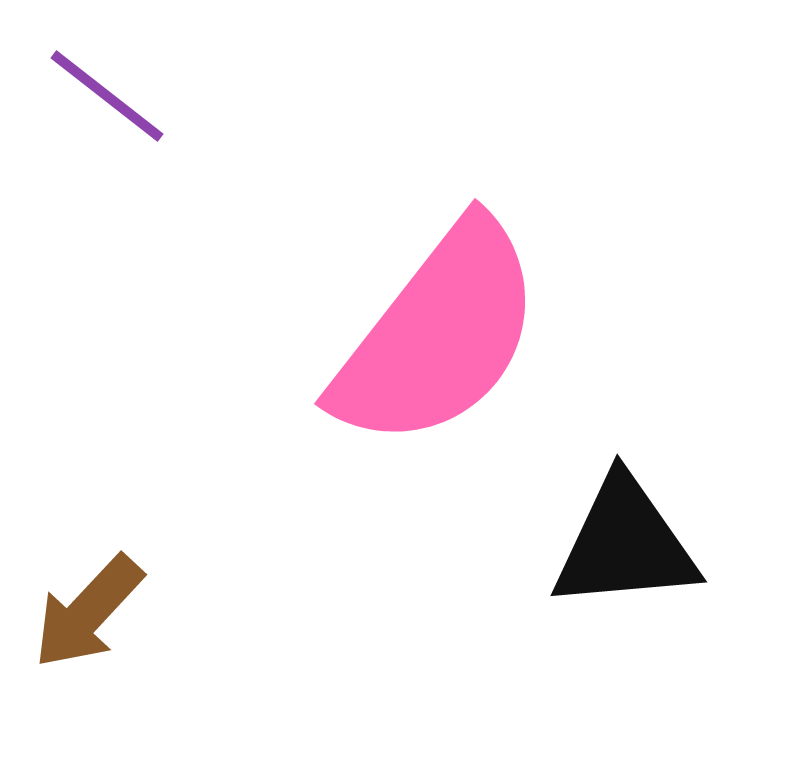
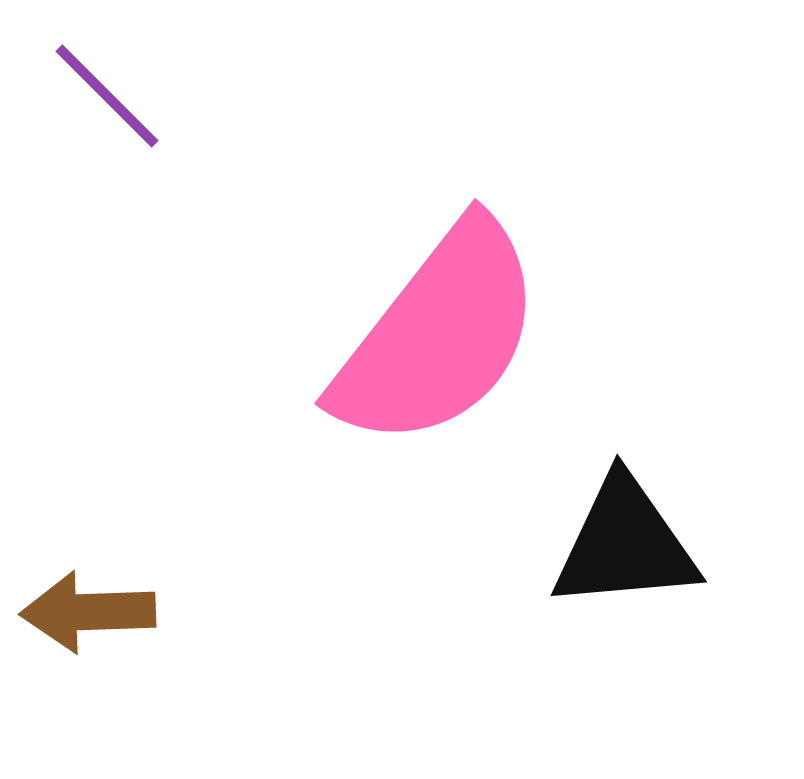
purple line: rotated 7 degrees clockwise
brown arrow: rotated 45 degrees clockwise
